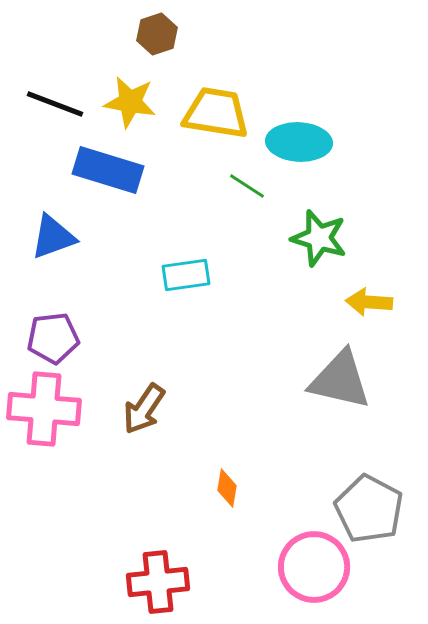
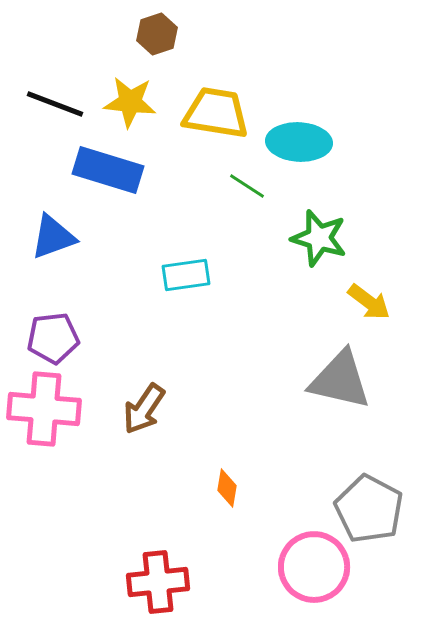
yellow star: rotated 4 degrees counterclockwise
yellow arrow: rotated 147 degrees counterclockwise
